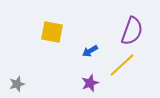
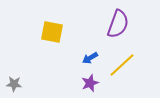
purple semicircle: moved 14 px left, 7 px up
blue arrow: moved 7 px down
gray star: moved 3 px left; rotated 21 degrees clockwise
